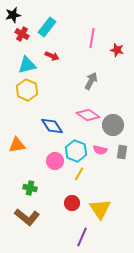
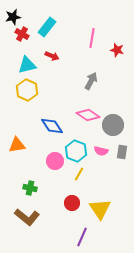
black star: moved 2 px down
pink semicircle: moved 1 px right, 1 px down
